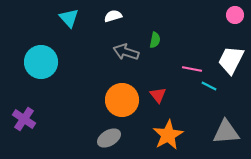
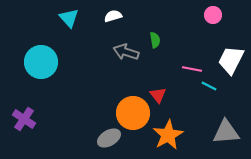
pink circle: moved 22 px left
green semicircle: rotated 21 degrees counterclockwise
orange circle: moved 11 px right, 13 px down
